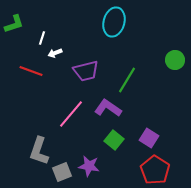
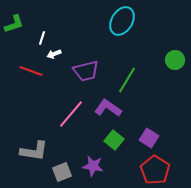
cyan ellipse: moved 8 px right, 1 px up; rotated 16 degrees clockwise
white arrow: moved 1 px left, 1 px down
gray L-shape: moved 5 px left; rotated 100 degrees counterclockwise
purple star: moved 4 px right
